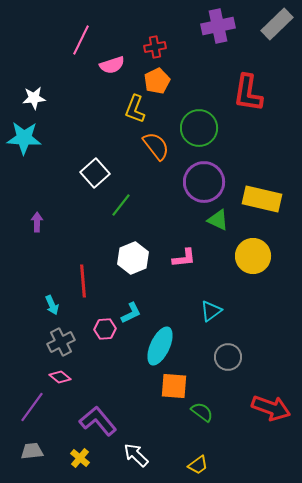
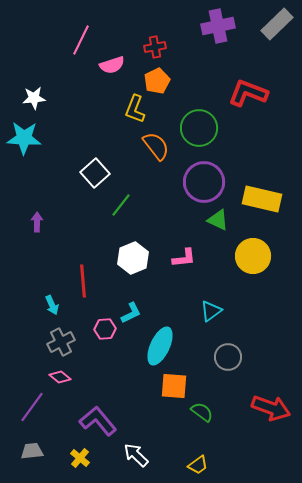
red L-shape: rotated 102 degrees clockwise
